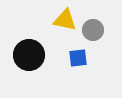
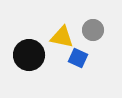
yellow triangle: moved 3 px left, 17 px down
blue square: rotated 30 degrees clockwise
